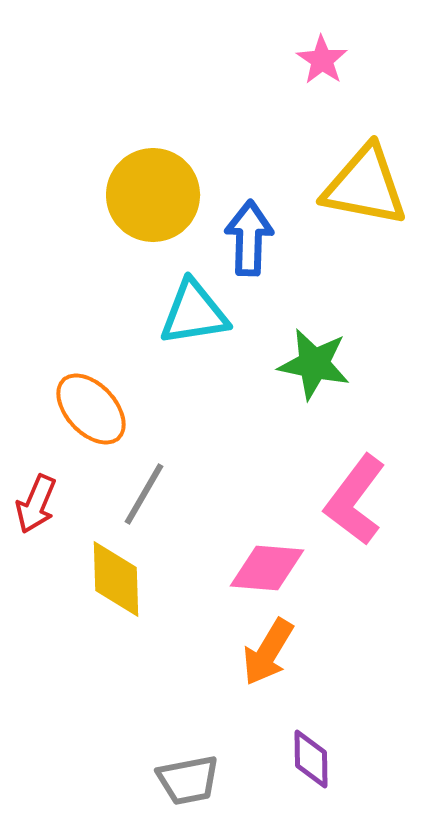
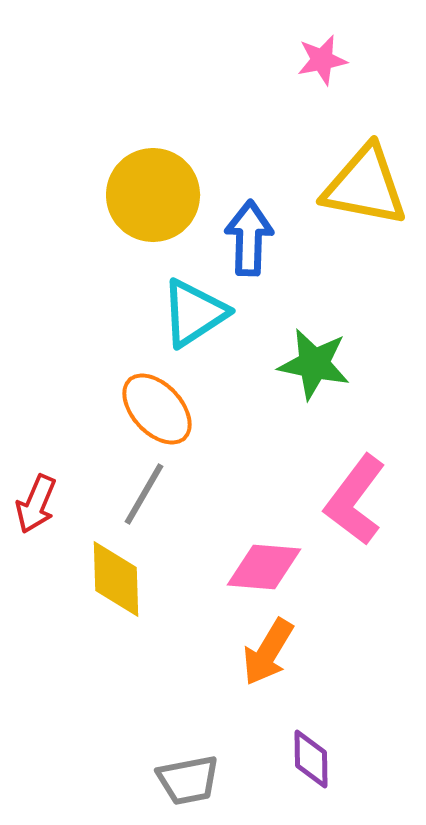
pink star: rotated 27 degrees clockwise
cyan triangle: rotated 24 degrees counterclockwise
orange ellipse: moved 66 px right
pink diamond: moved 3 px left, 1 px up
